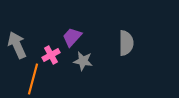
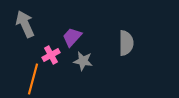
gray arrow: moved 8 px right, 21 px up
